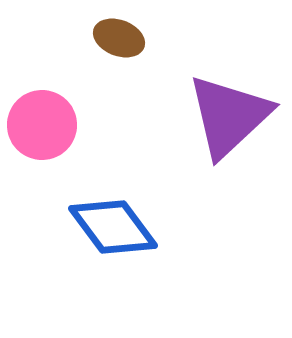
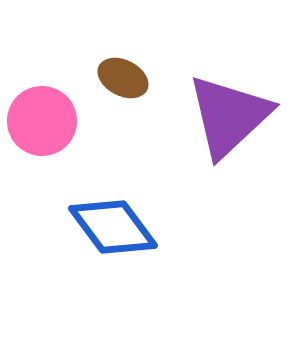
brown ellipse: moved 4 px right, 40 px down; rotated 6 degrees clockwise
pink circle: moved 4 px up
